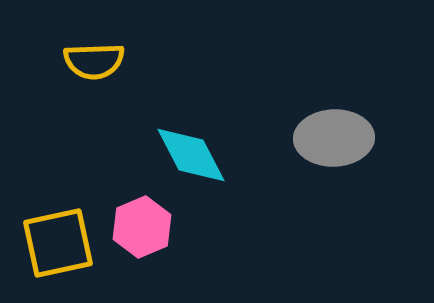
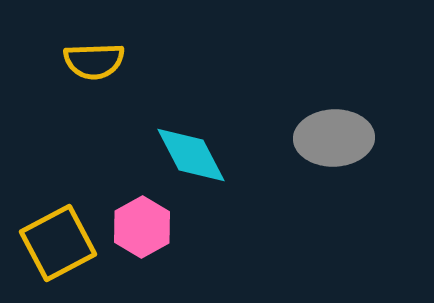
pink hexagon: rotated 6 degrees counterclockwise
yellow square: rotated 16 degrees counterclockwise
